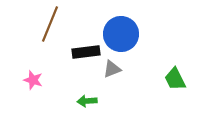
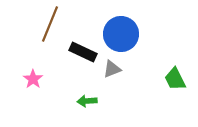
black rectangle: moved 3 px left; rotated 32 degrees clockwise
pink star: moved 1 px up; rotated 18 degrees clockwise
